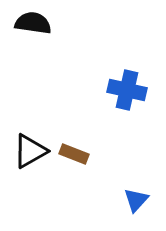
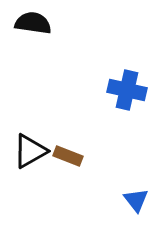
brown rectangle: moved 6 px left, 2 px down
blue triangle: rotated 20 degrees counterclockwise
